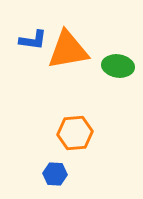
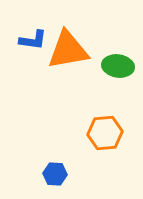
orange hexagon: moved 30 px right
